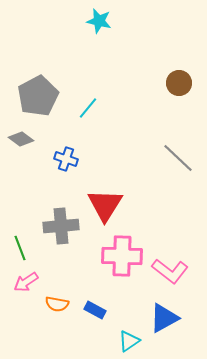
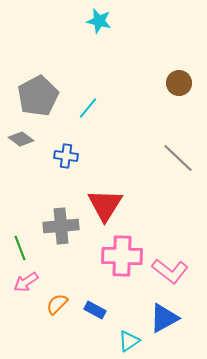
blue cross: moved 3 px up; rotated 10 degrees counterclockwise
orange semicircle: rotated 125 degrees clockwise
